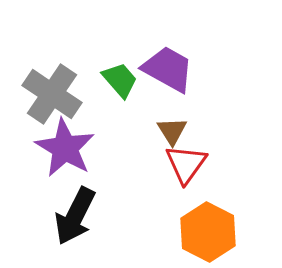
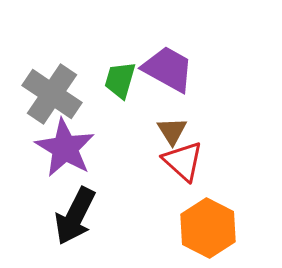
green trapezoid: rotated 123 degrees counterclockwise
red triangle: moved 3 px left, 3 px up; rotated 24 degrees counterclockwise
orange hexagon: moved 4 px up
